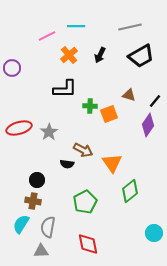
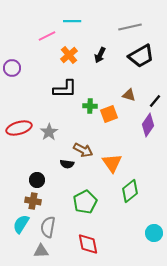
cyan line: moved 4 px left, 5 px up
